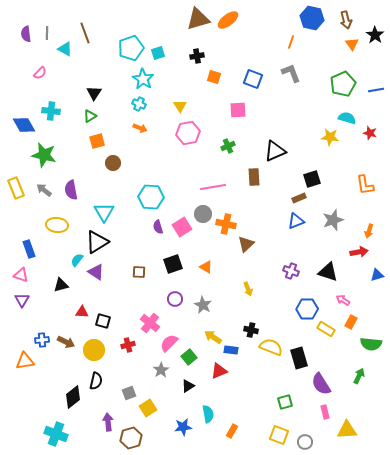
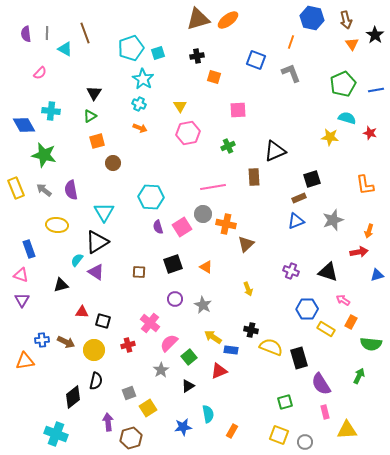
blue square at (253, 79): moved 3 px right, 19 px up
